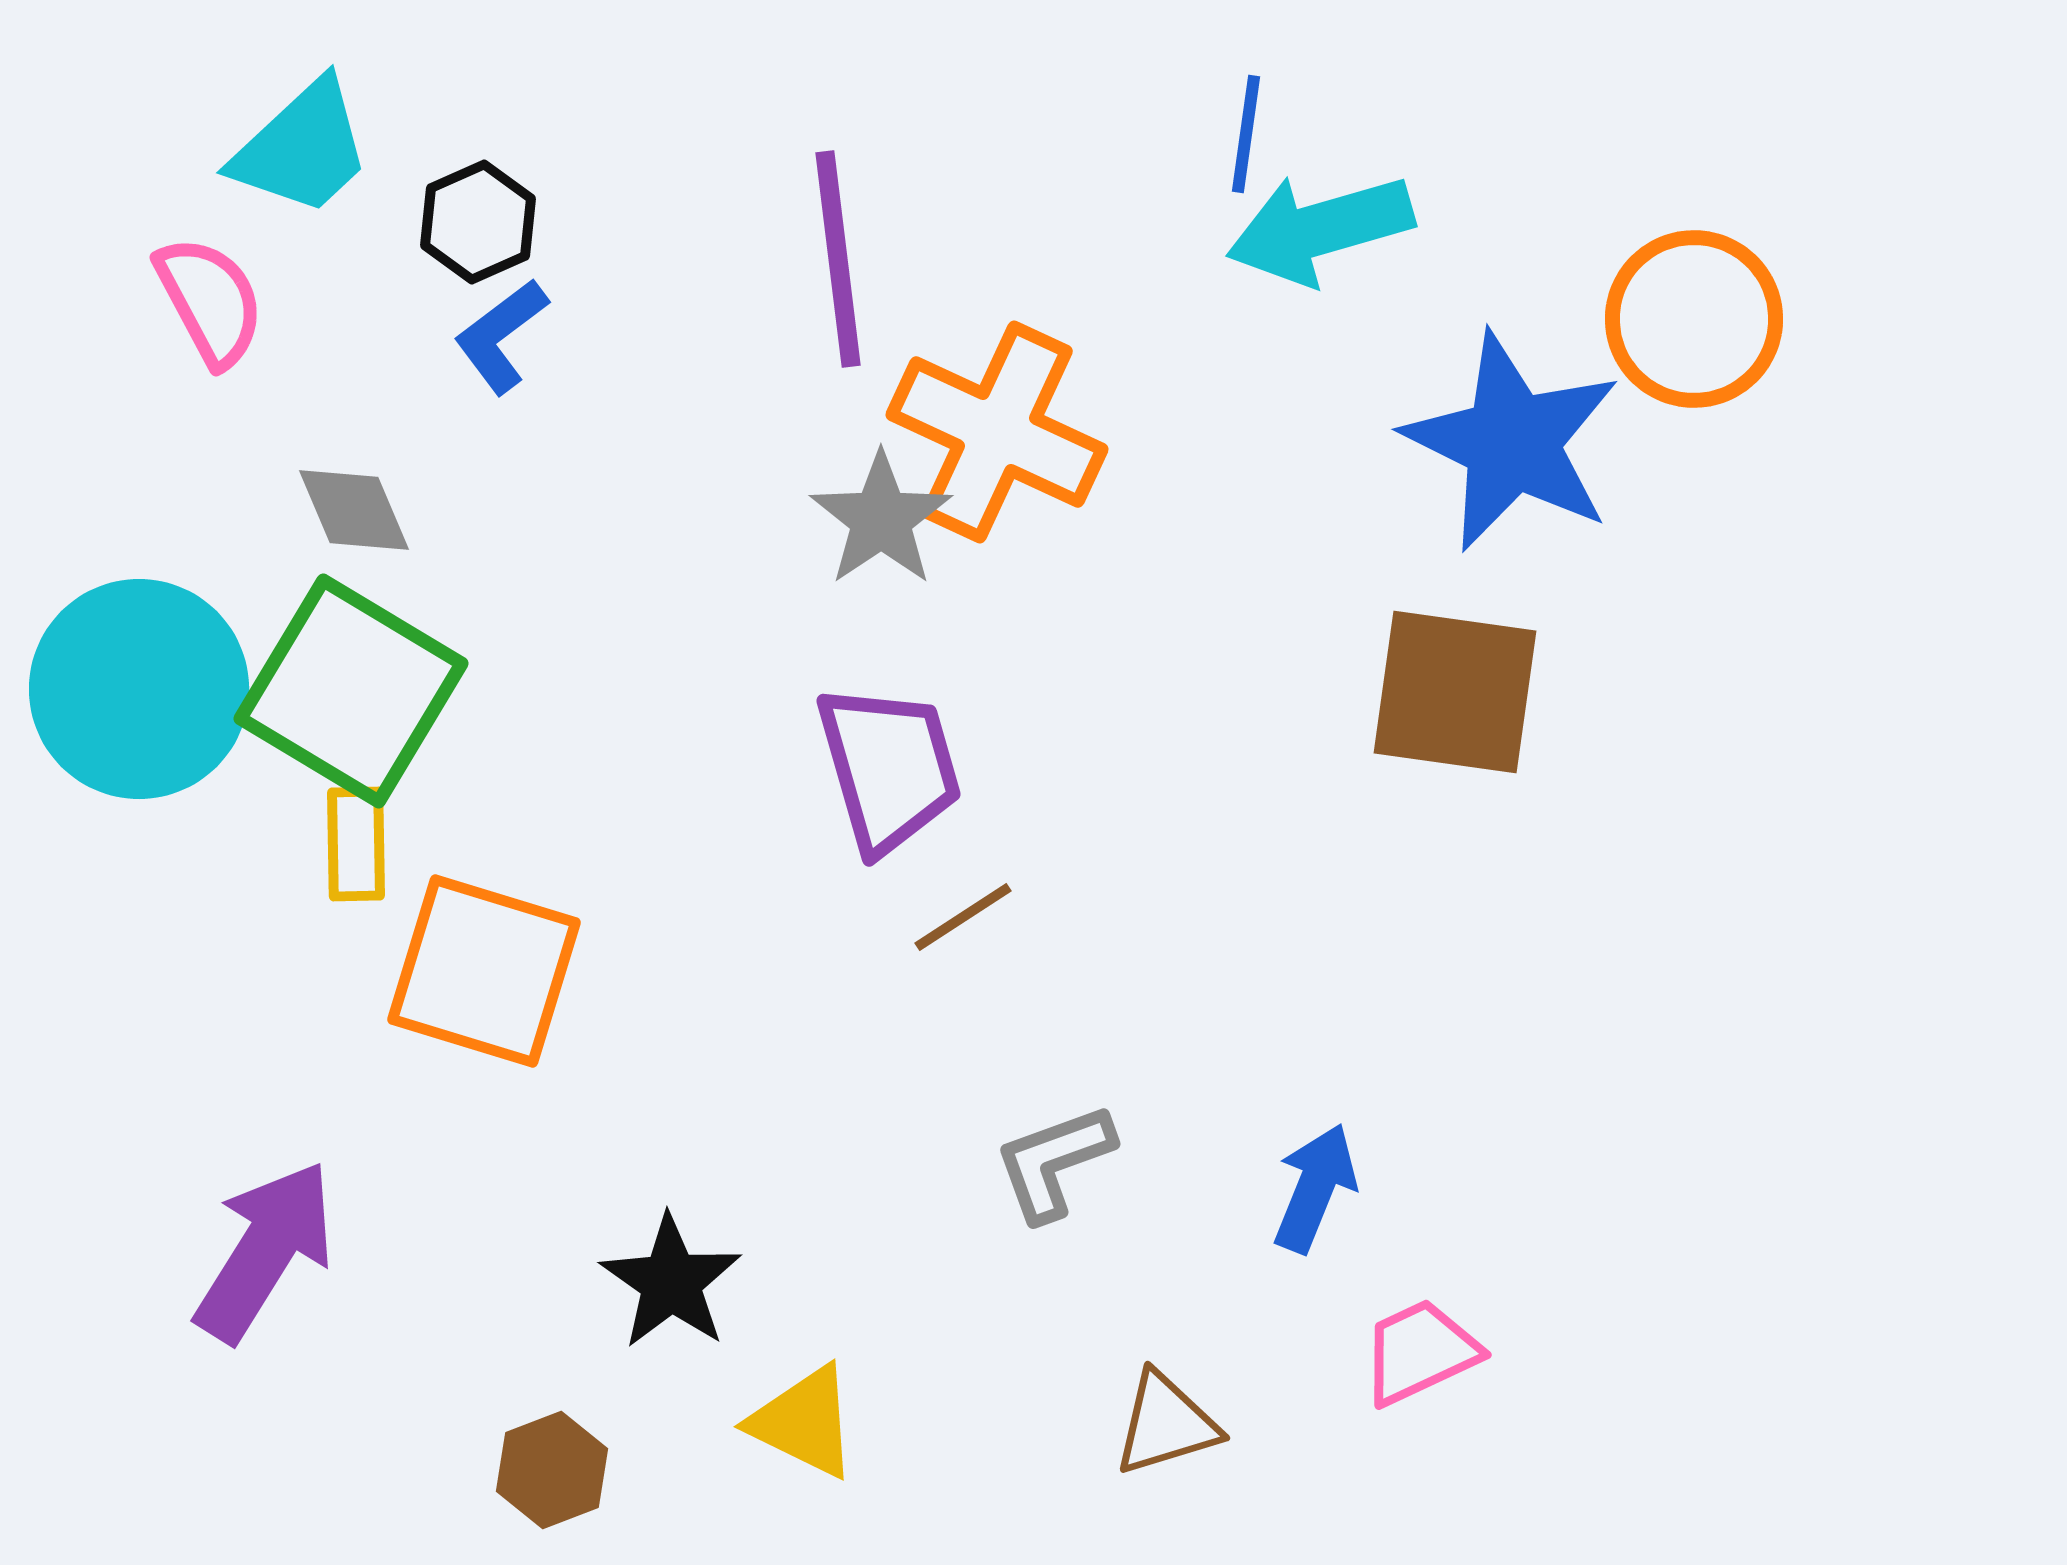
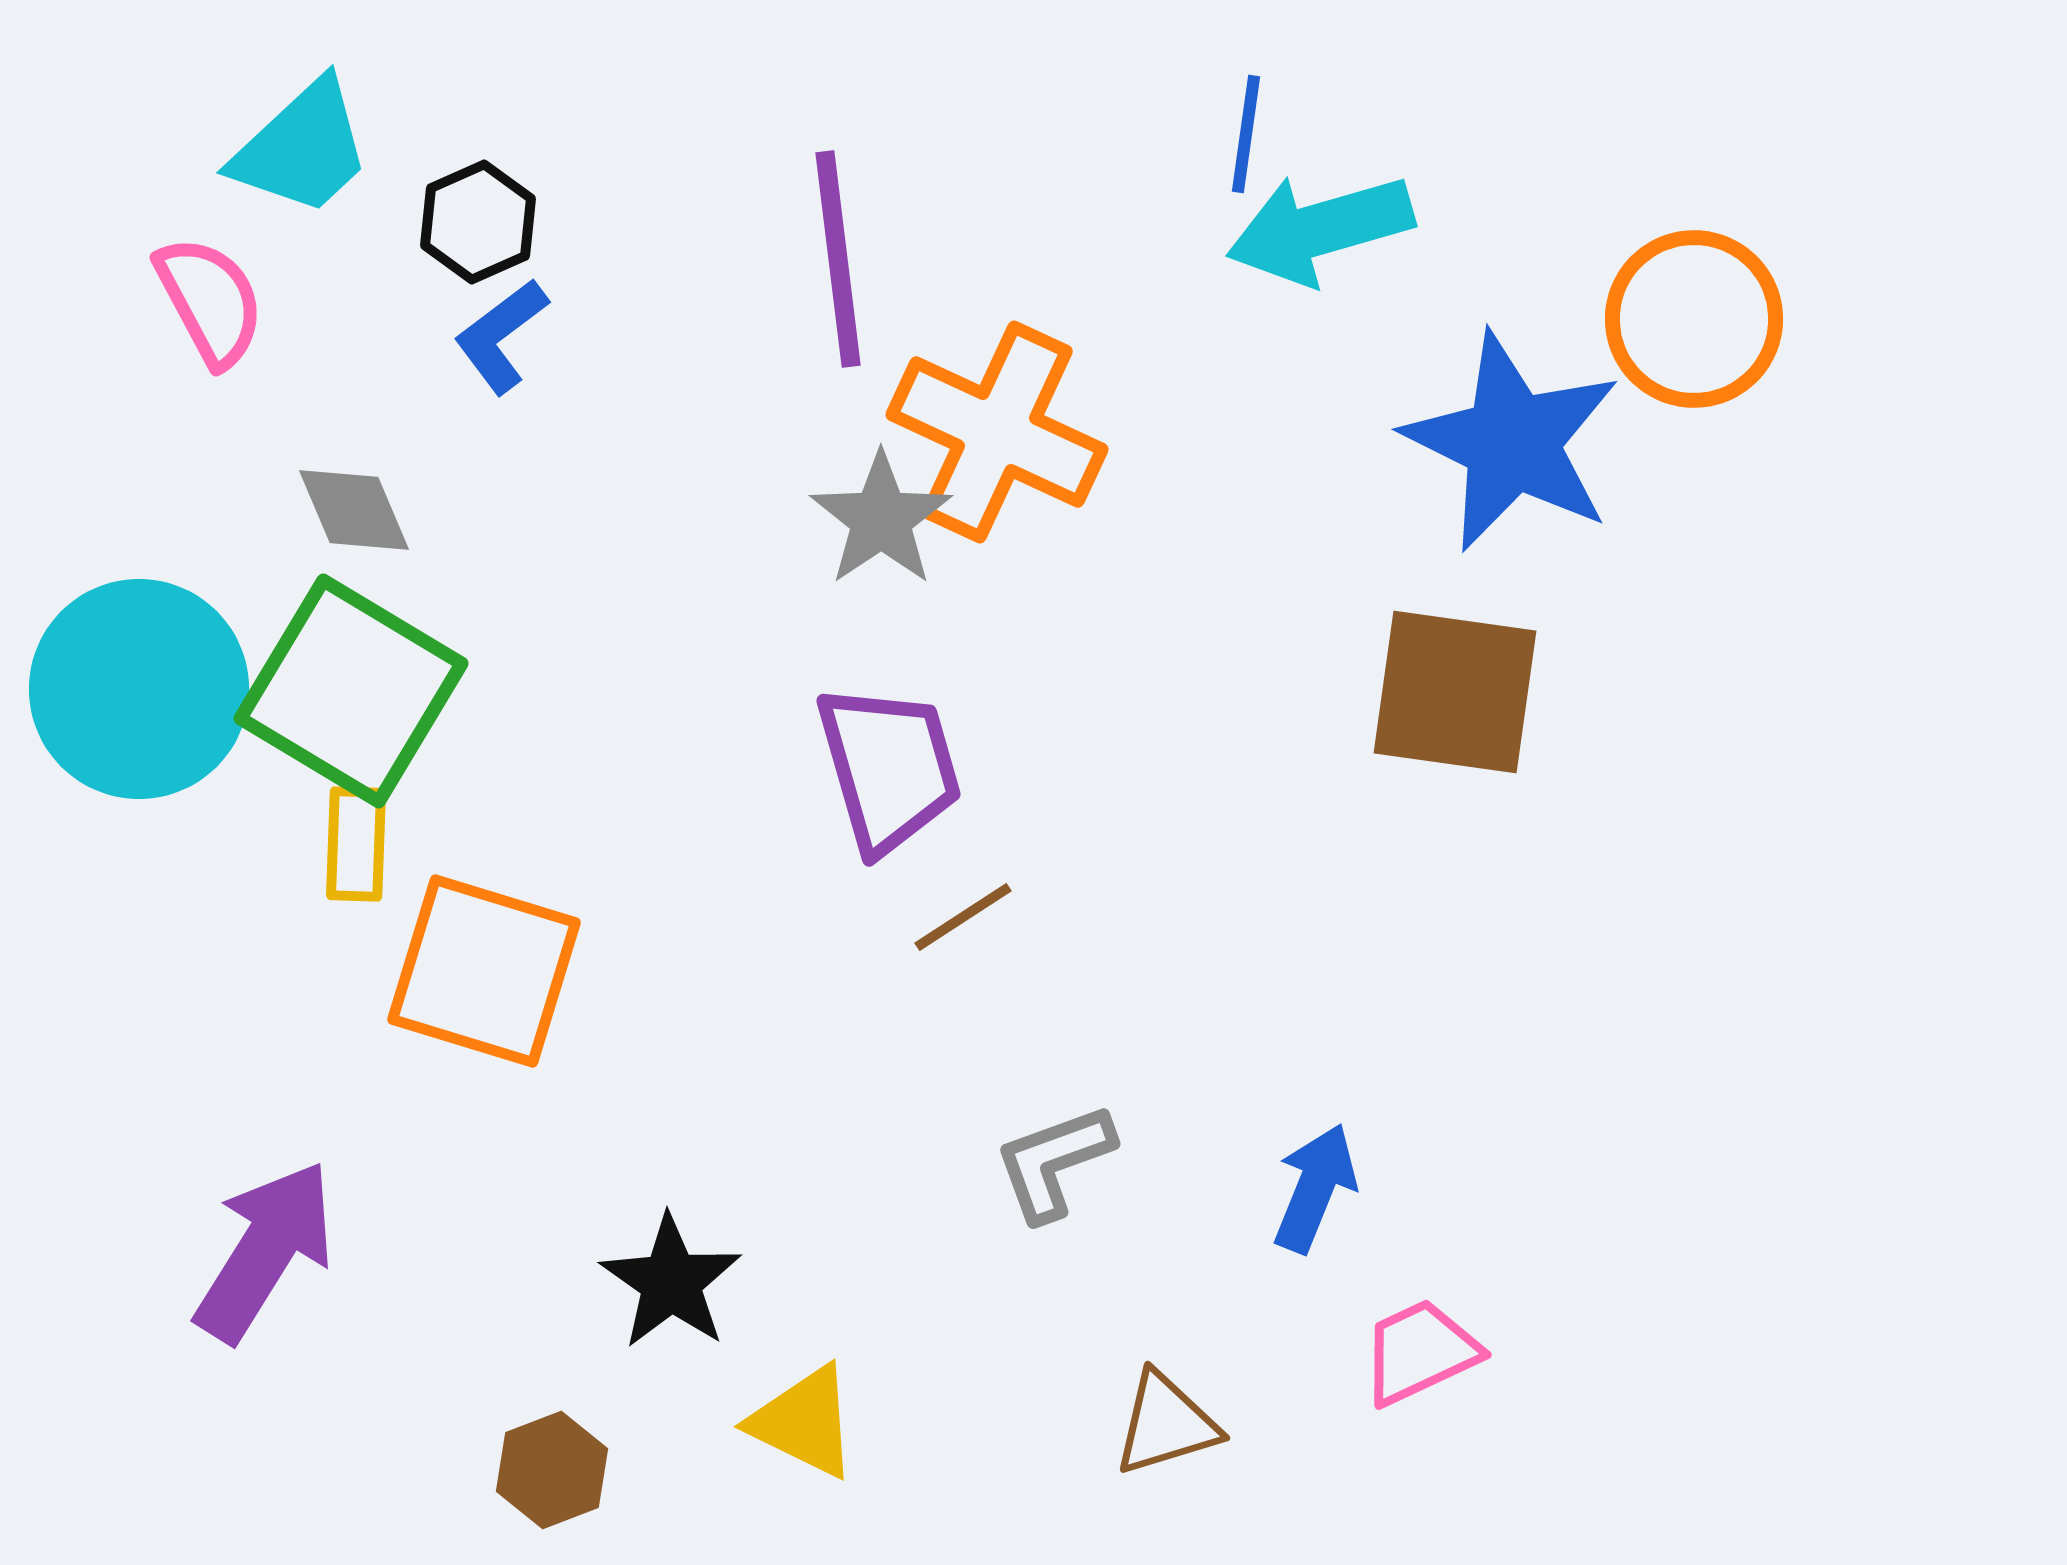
yellow rectangle: rotated 3 degrees clockwise
